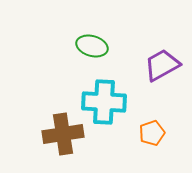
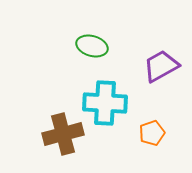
purple trapezoid: moved 1 px left, 1 px down
cyan cross: moved 1 px right, 1 px down
brown cross: rotated 6 degrees counterclockwise
